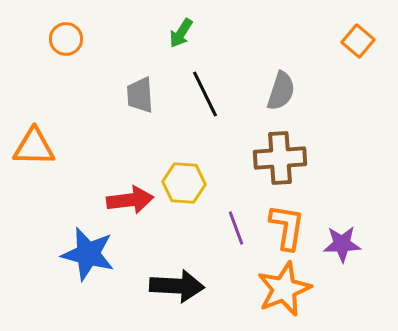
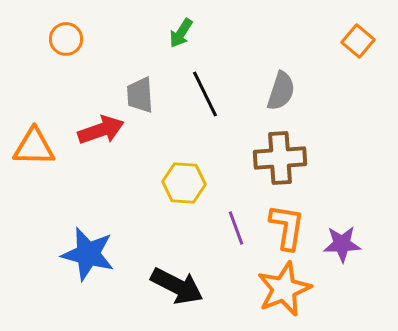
red arrow: moved 29 px left, 70 px up; rotated 12 degrees counterclockwise
black arrow: rotated 24 degrees clockwise
